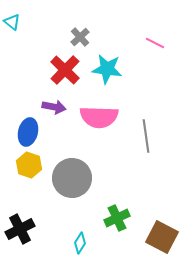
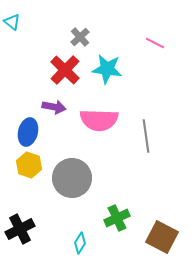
pink semicircle: moved 3 px down
